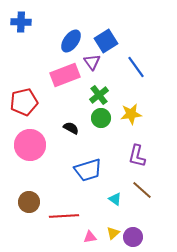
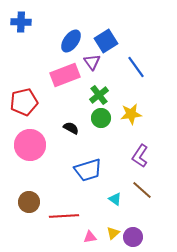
purple L-shape: moved 3 px right; rotated 20 degrees clockwise
